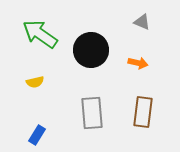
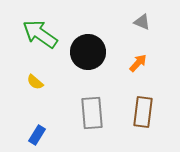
black circle: moved 3 px left, 2 px down
orange arrow: rotated 60 degrees counterclockwise
yellow semicircle: rotated 54 degrees clockwise
